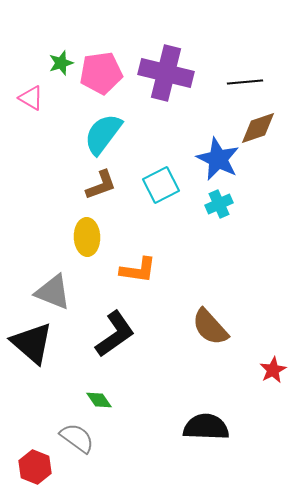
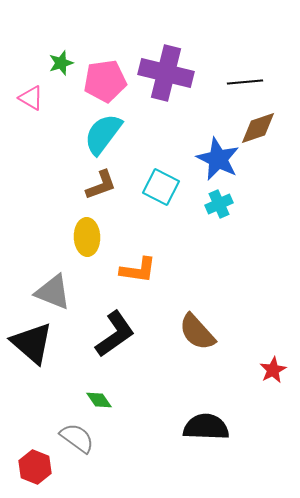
pink pentagon: moved 4 px right, 8 px down
cyan square: moved 2 px down; rotated 36 degrees counterclockwise
brown semicircle: moved 13 px left, 5 px down
